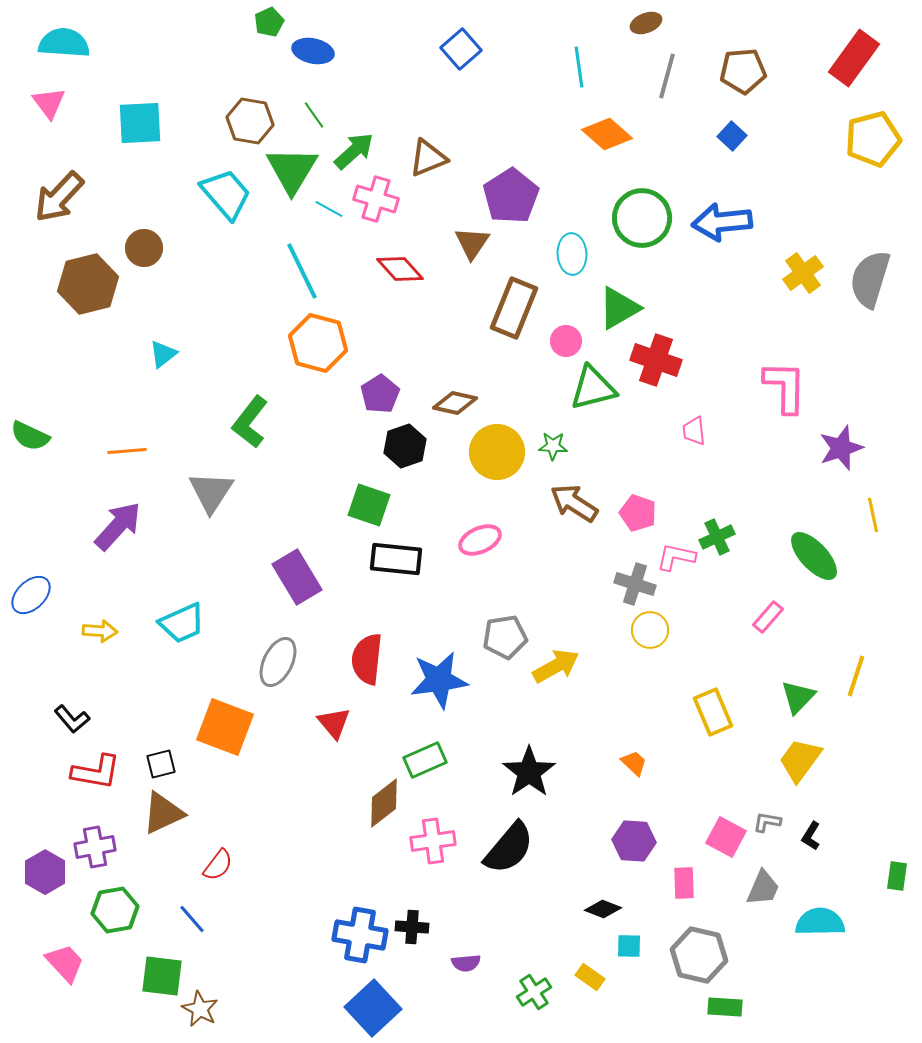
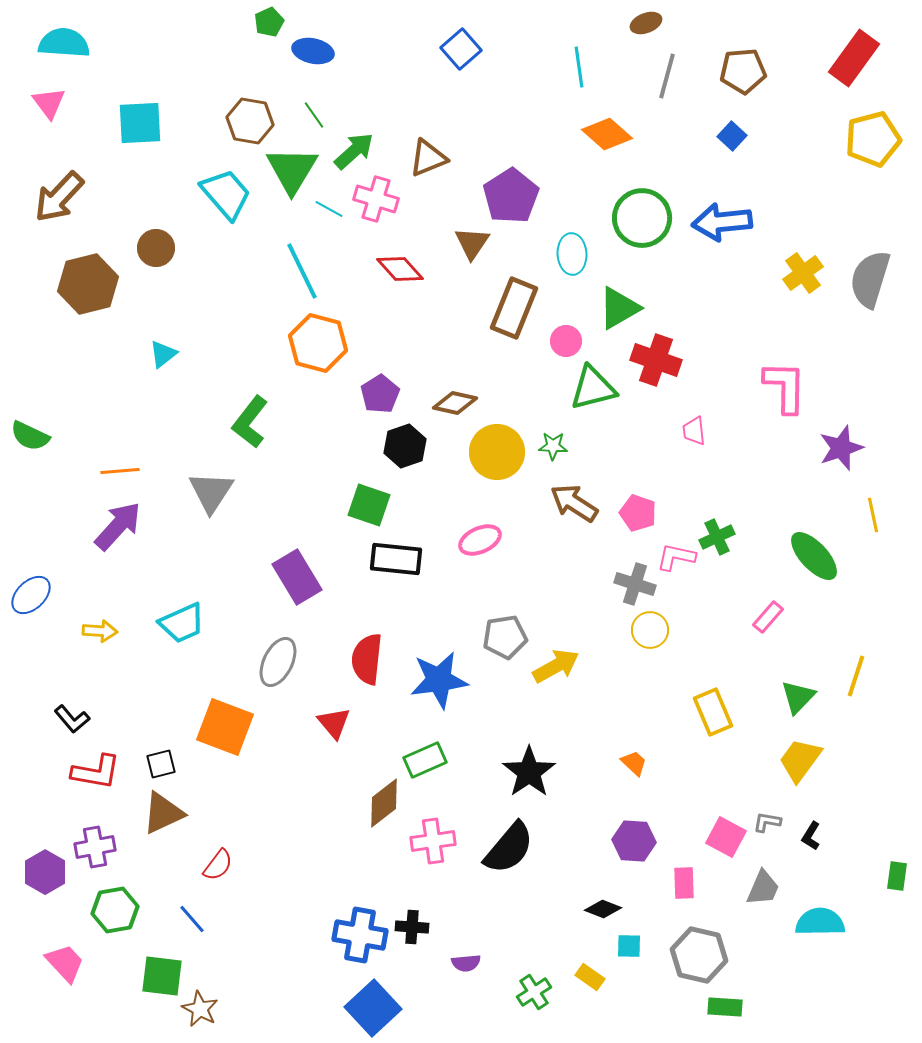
brown circle at (144, 248): moved 12 px right
orange line at (127, 451): moved 7 px left, 20 px down
